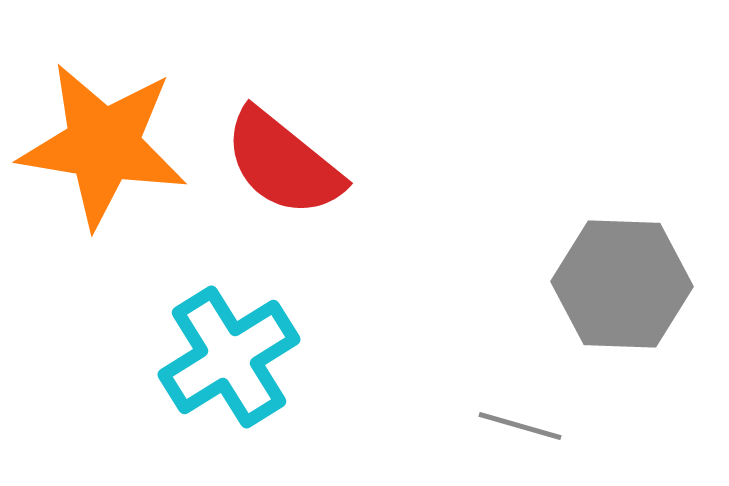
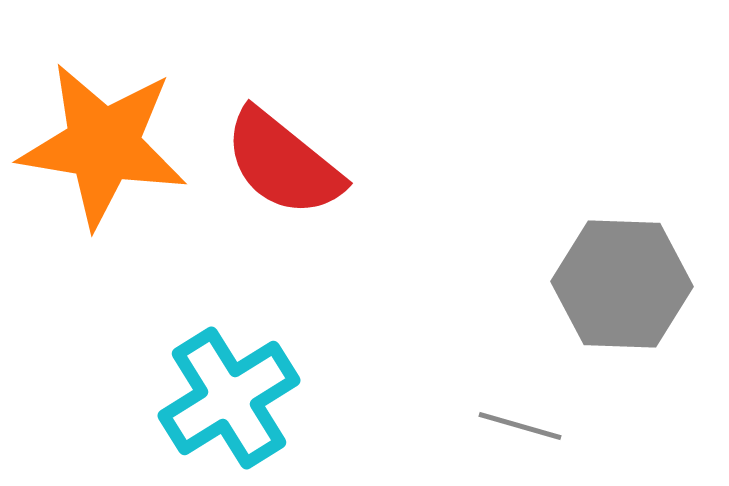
cyan cross: moved 41 px down
